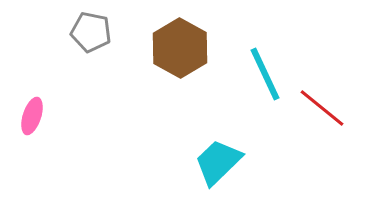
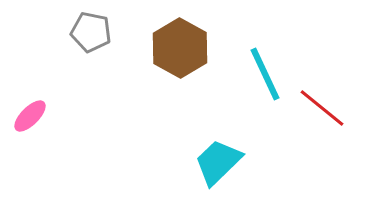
pink ellipse: moved 2 px left; rotated 27 degrees clockwise
